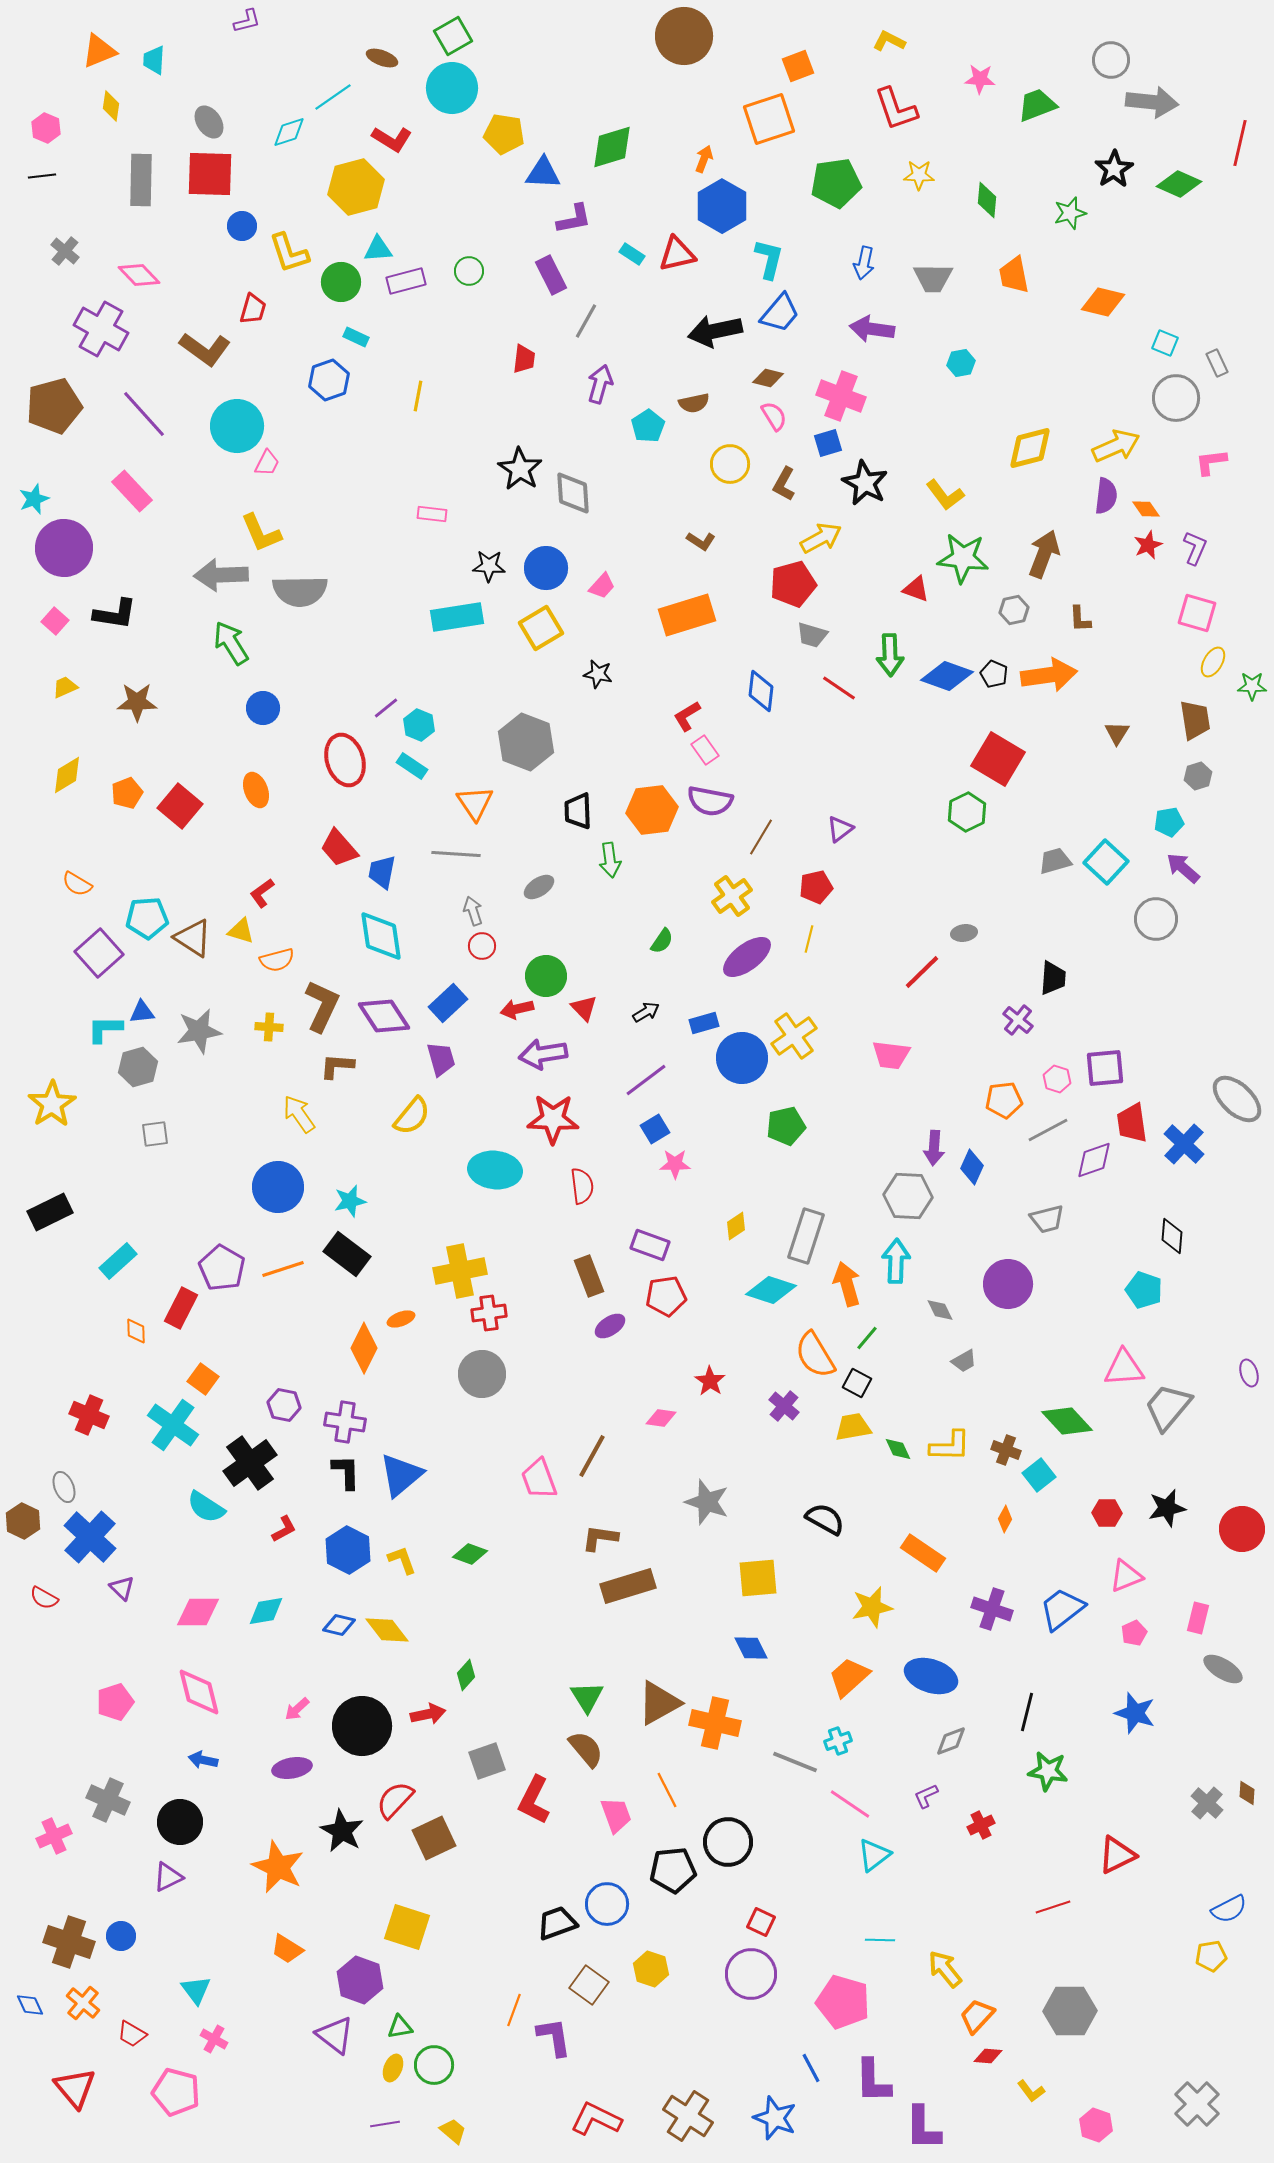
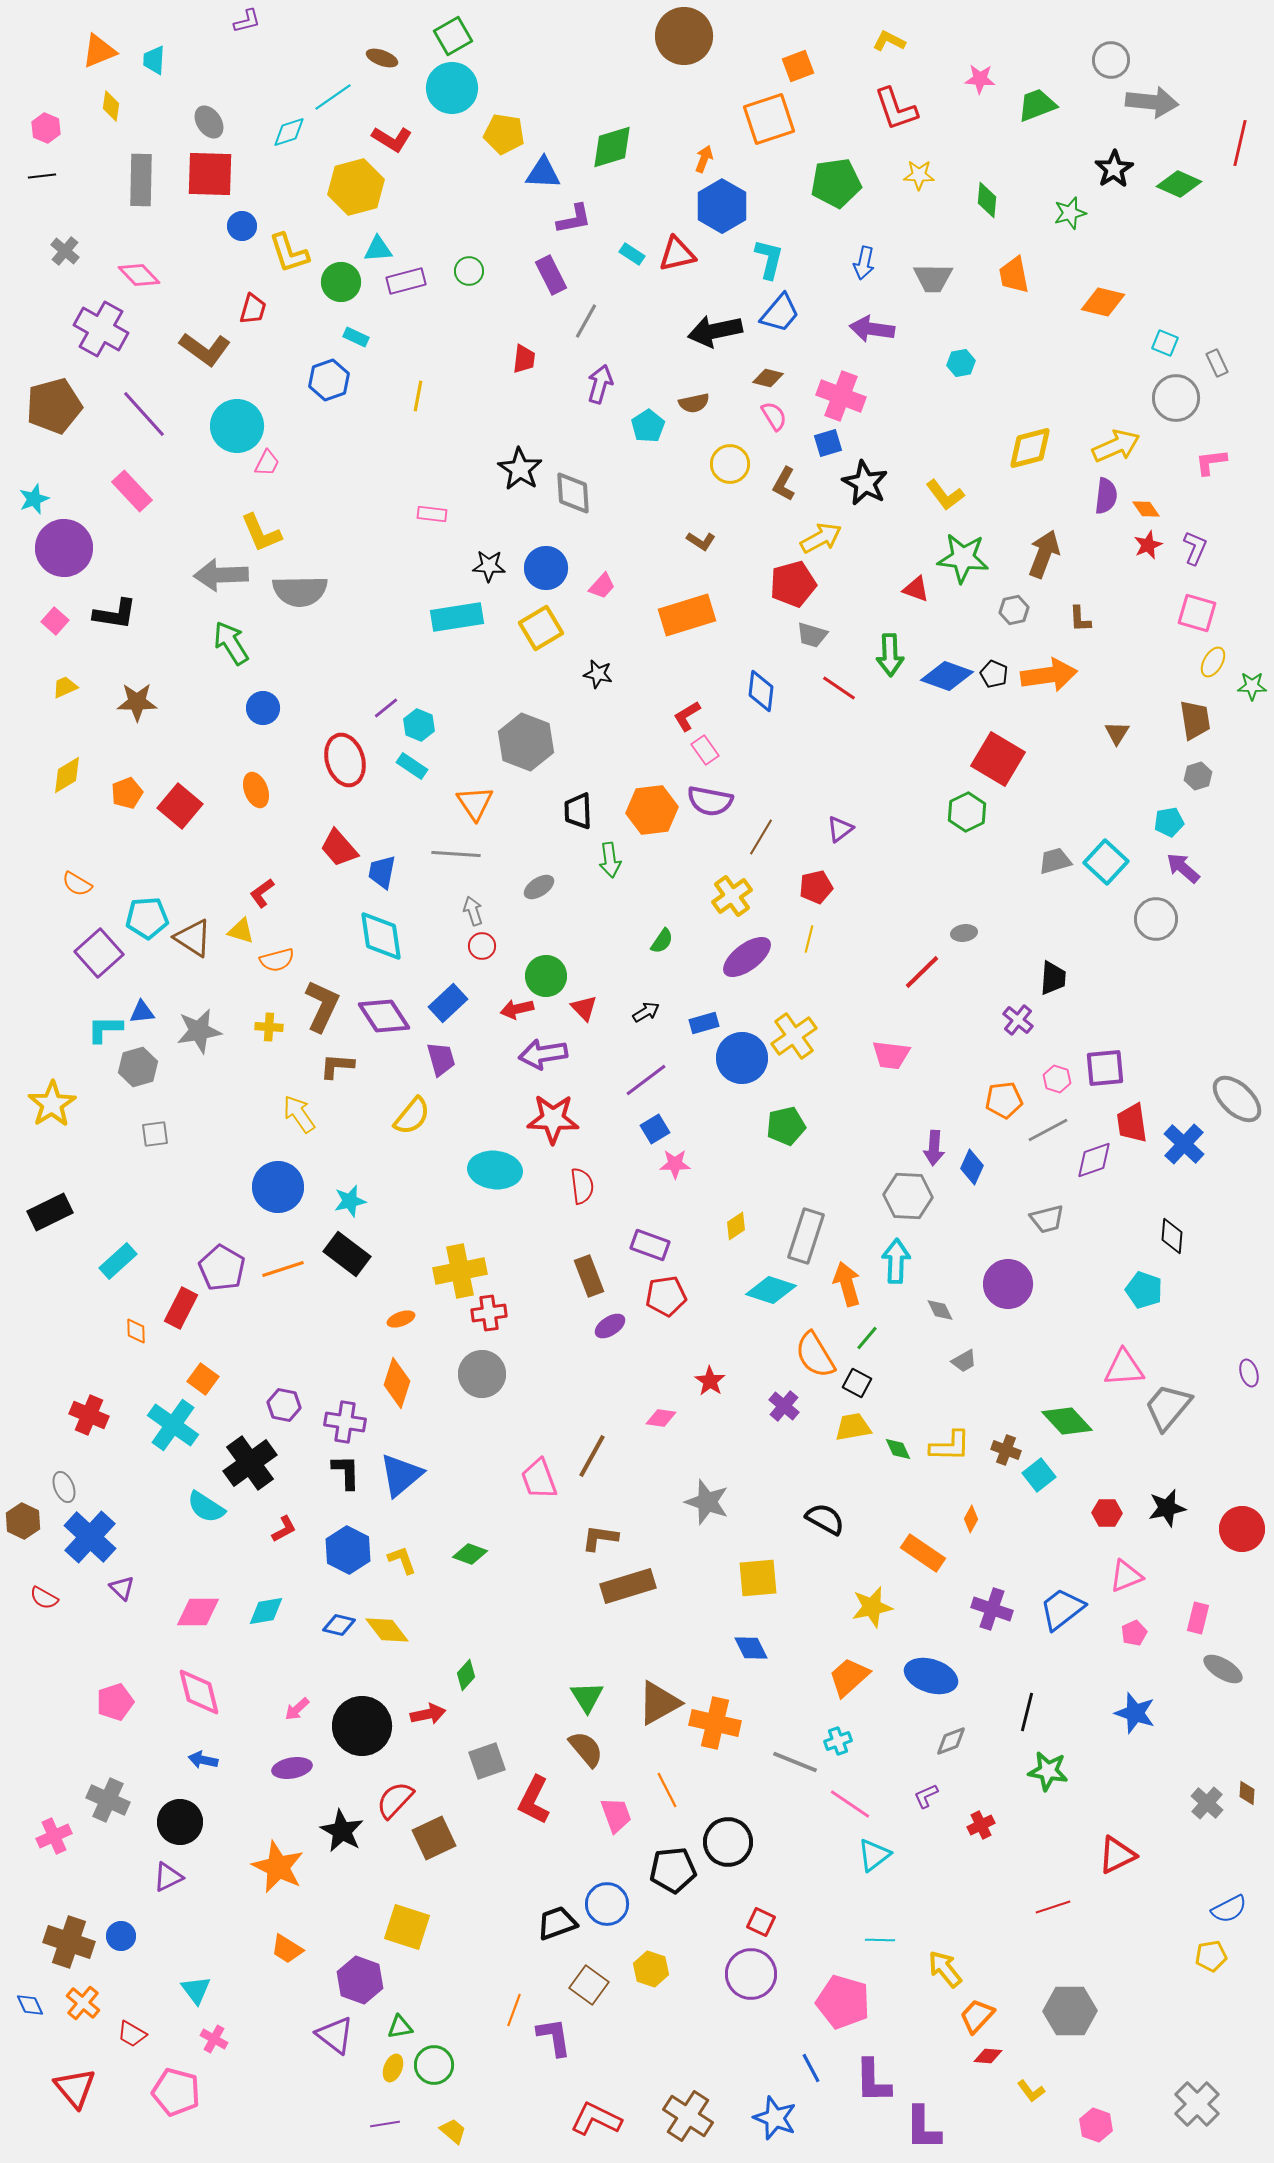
orange diamond at (364, 1348): moved 33 px right, 35 px down; rotated 9 degrees counterclockwise
orange diamond at (1005, 1519): moved 34 px left
